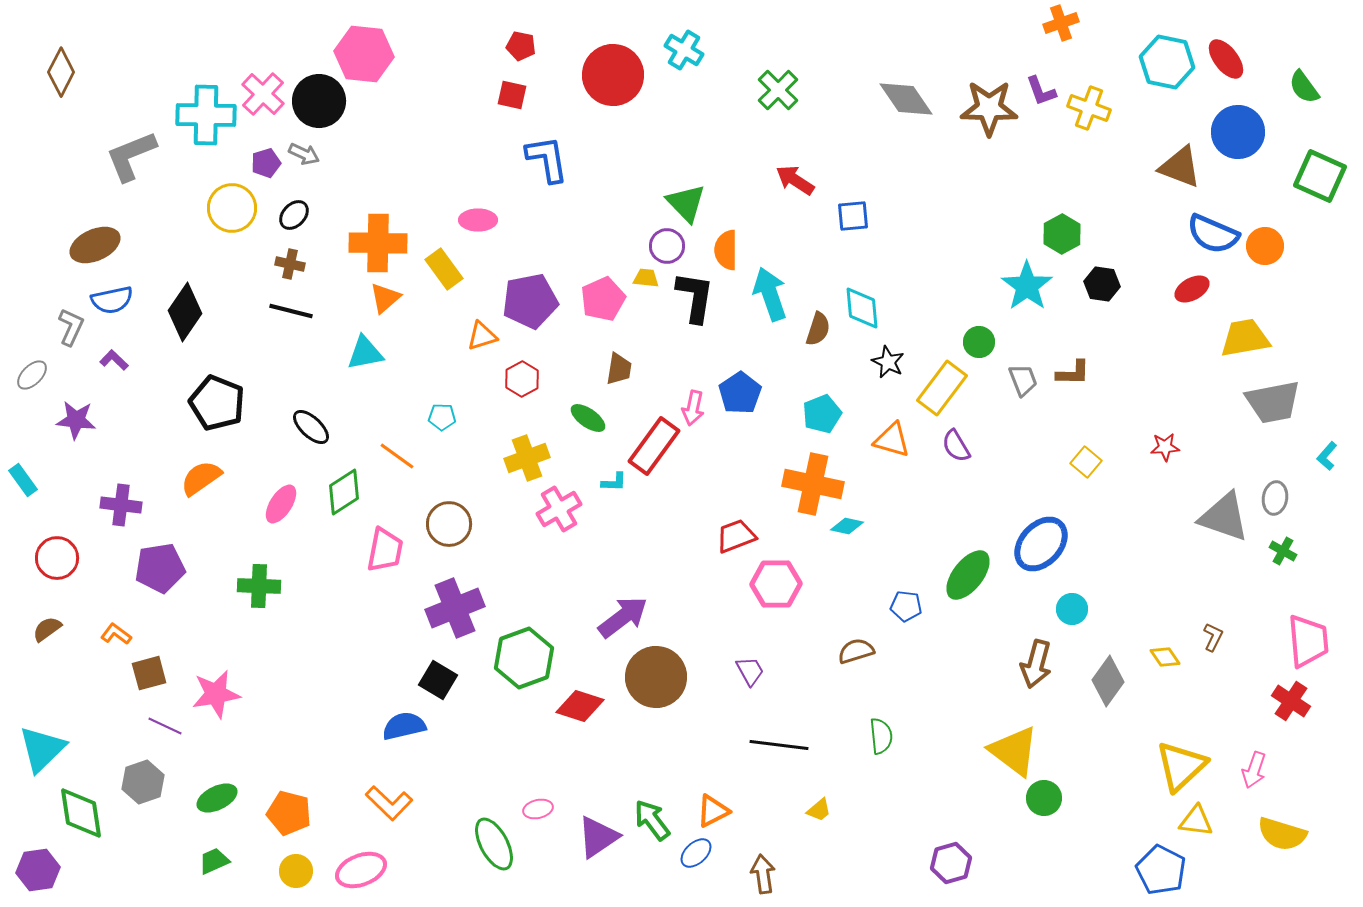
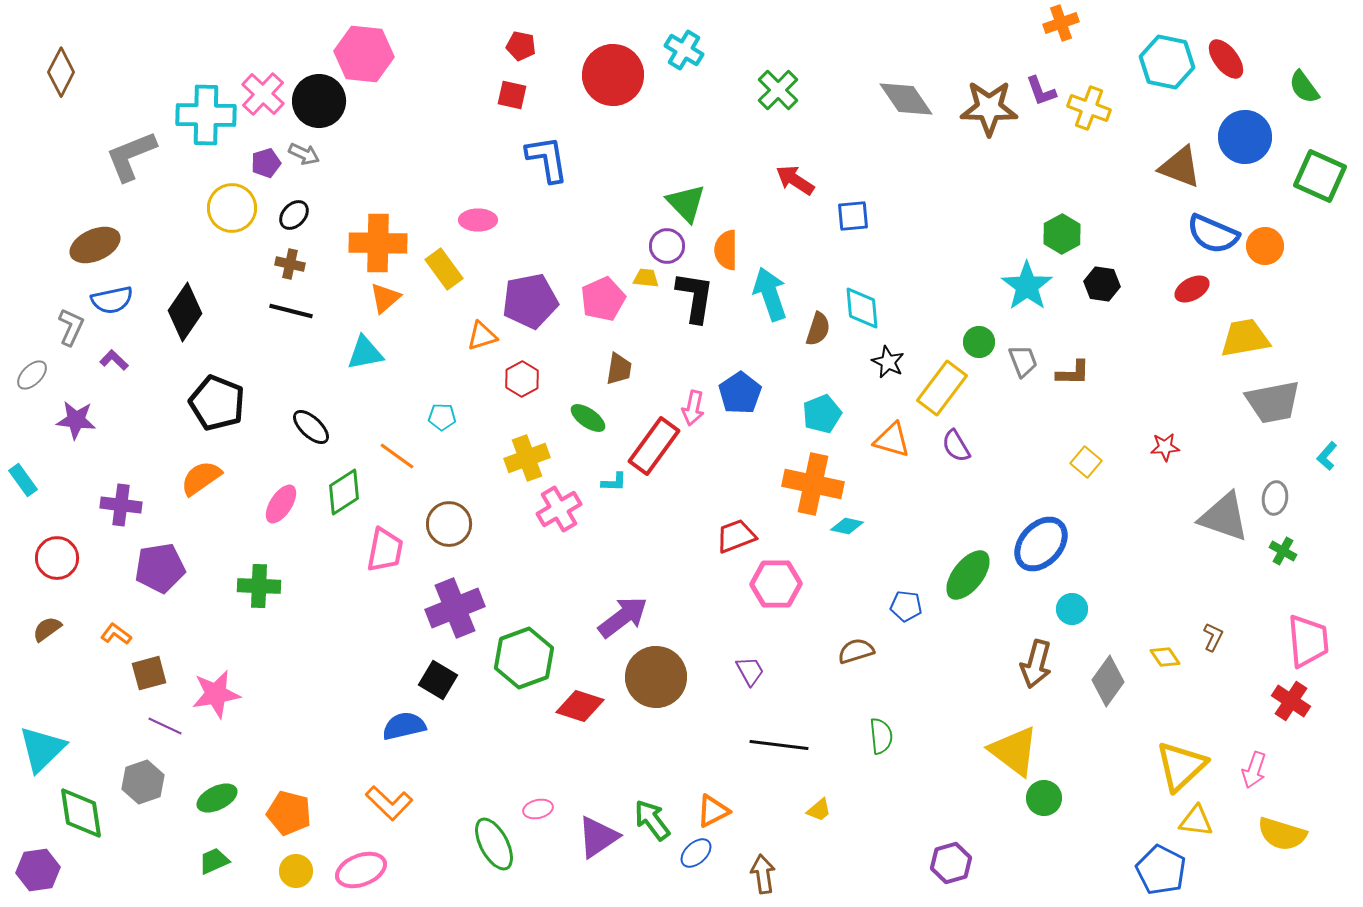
blue circle at (1238, 132): moved 7 px right, 5 px down
gray trapezoid at (1023, 380): moved 19 px up
